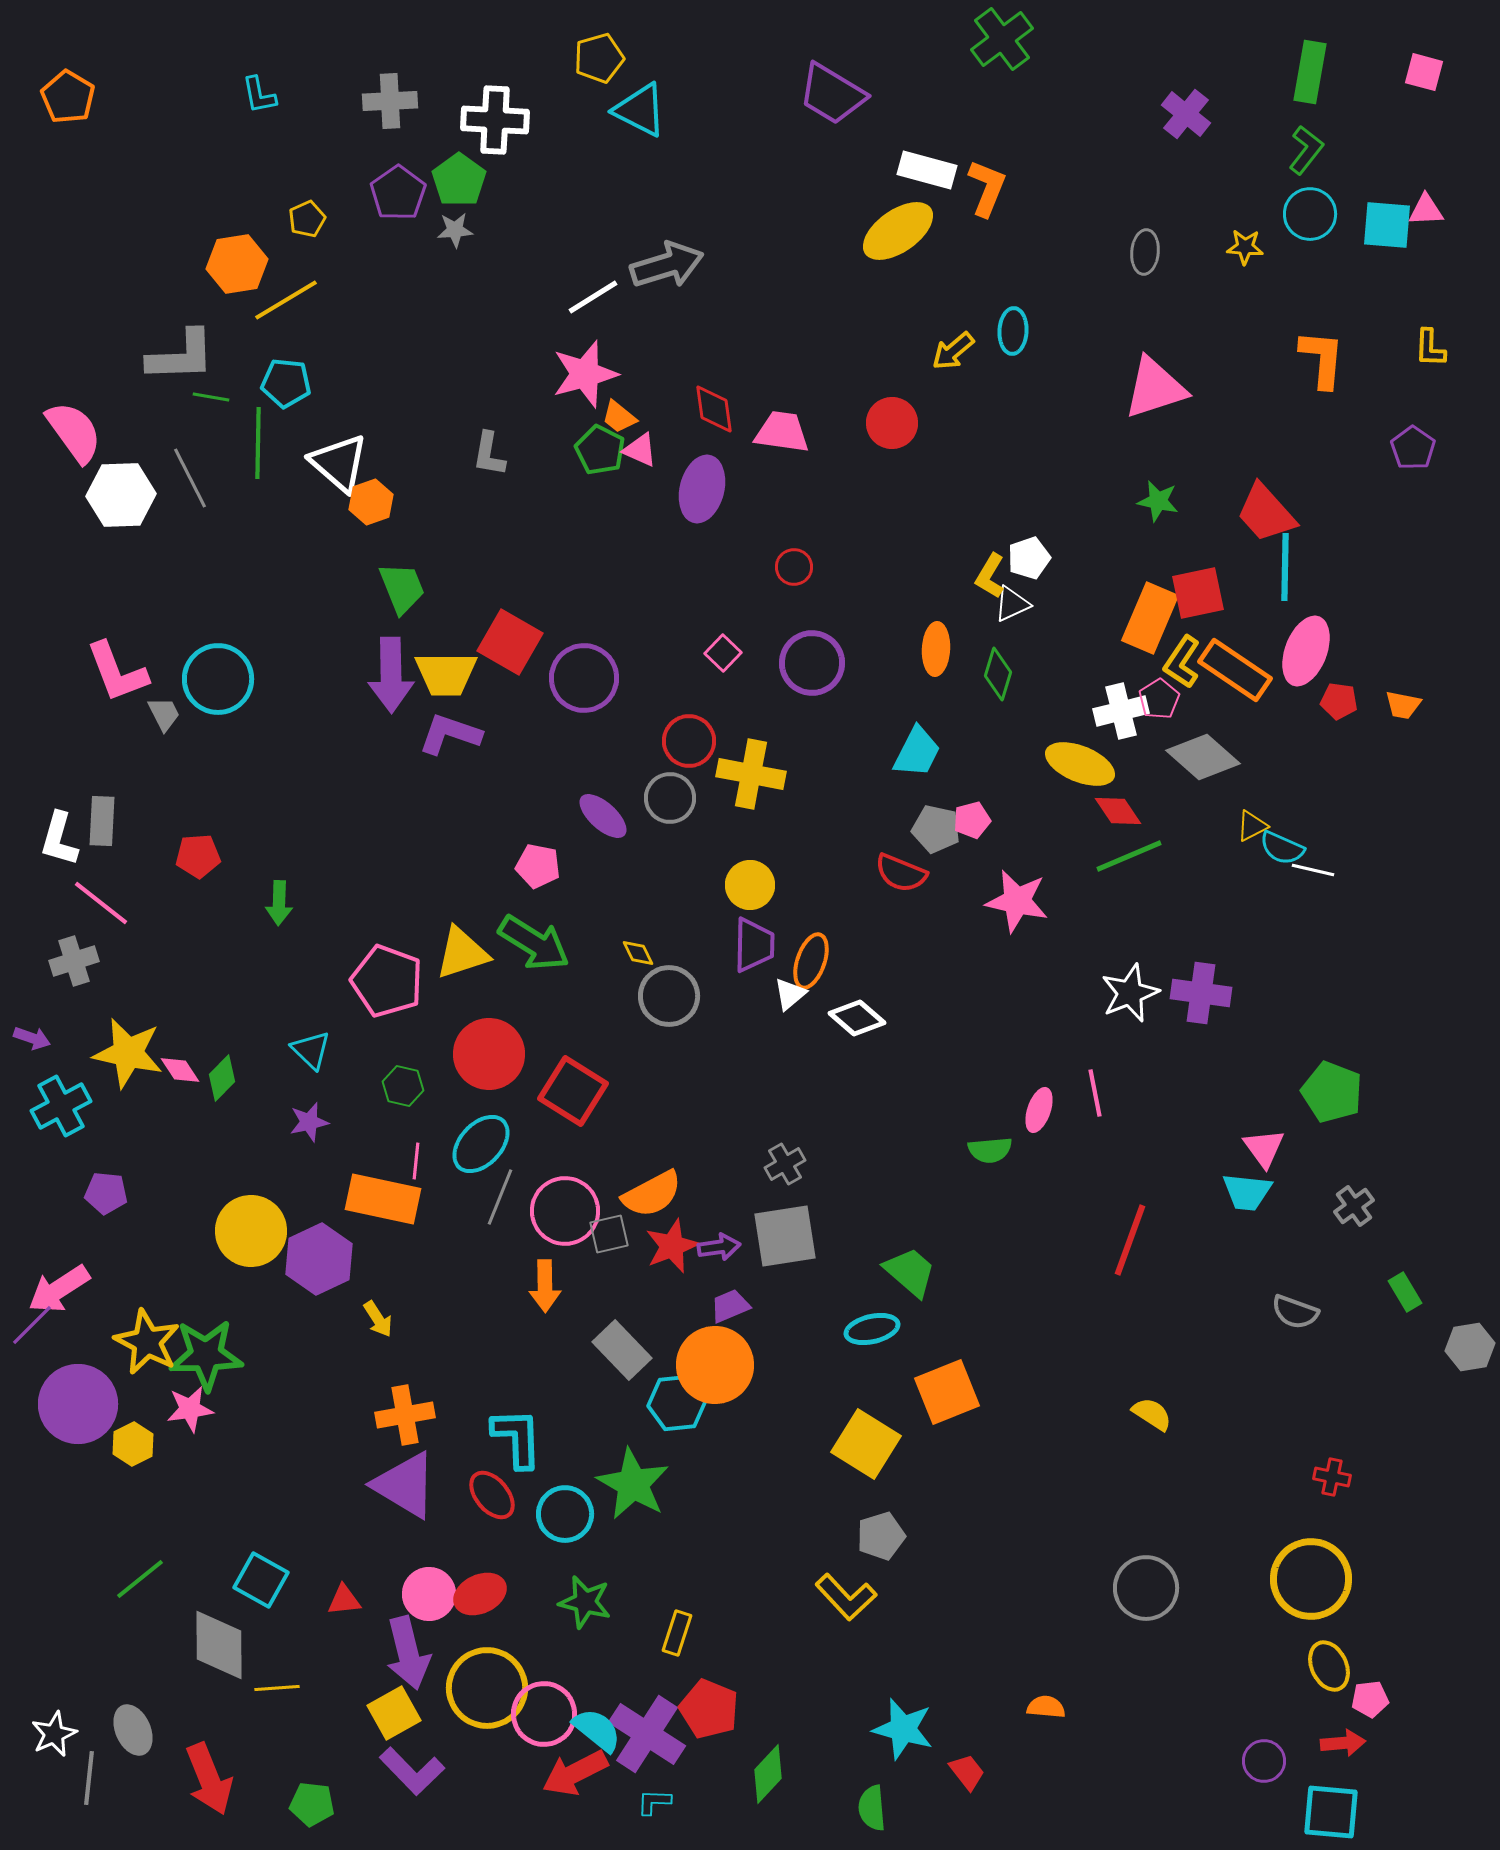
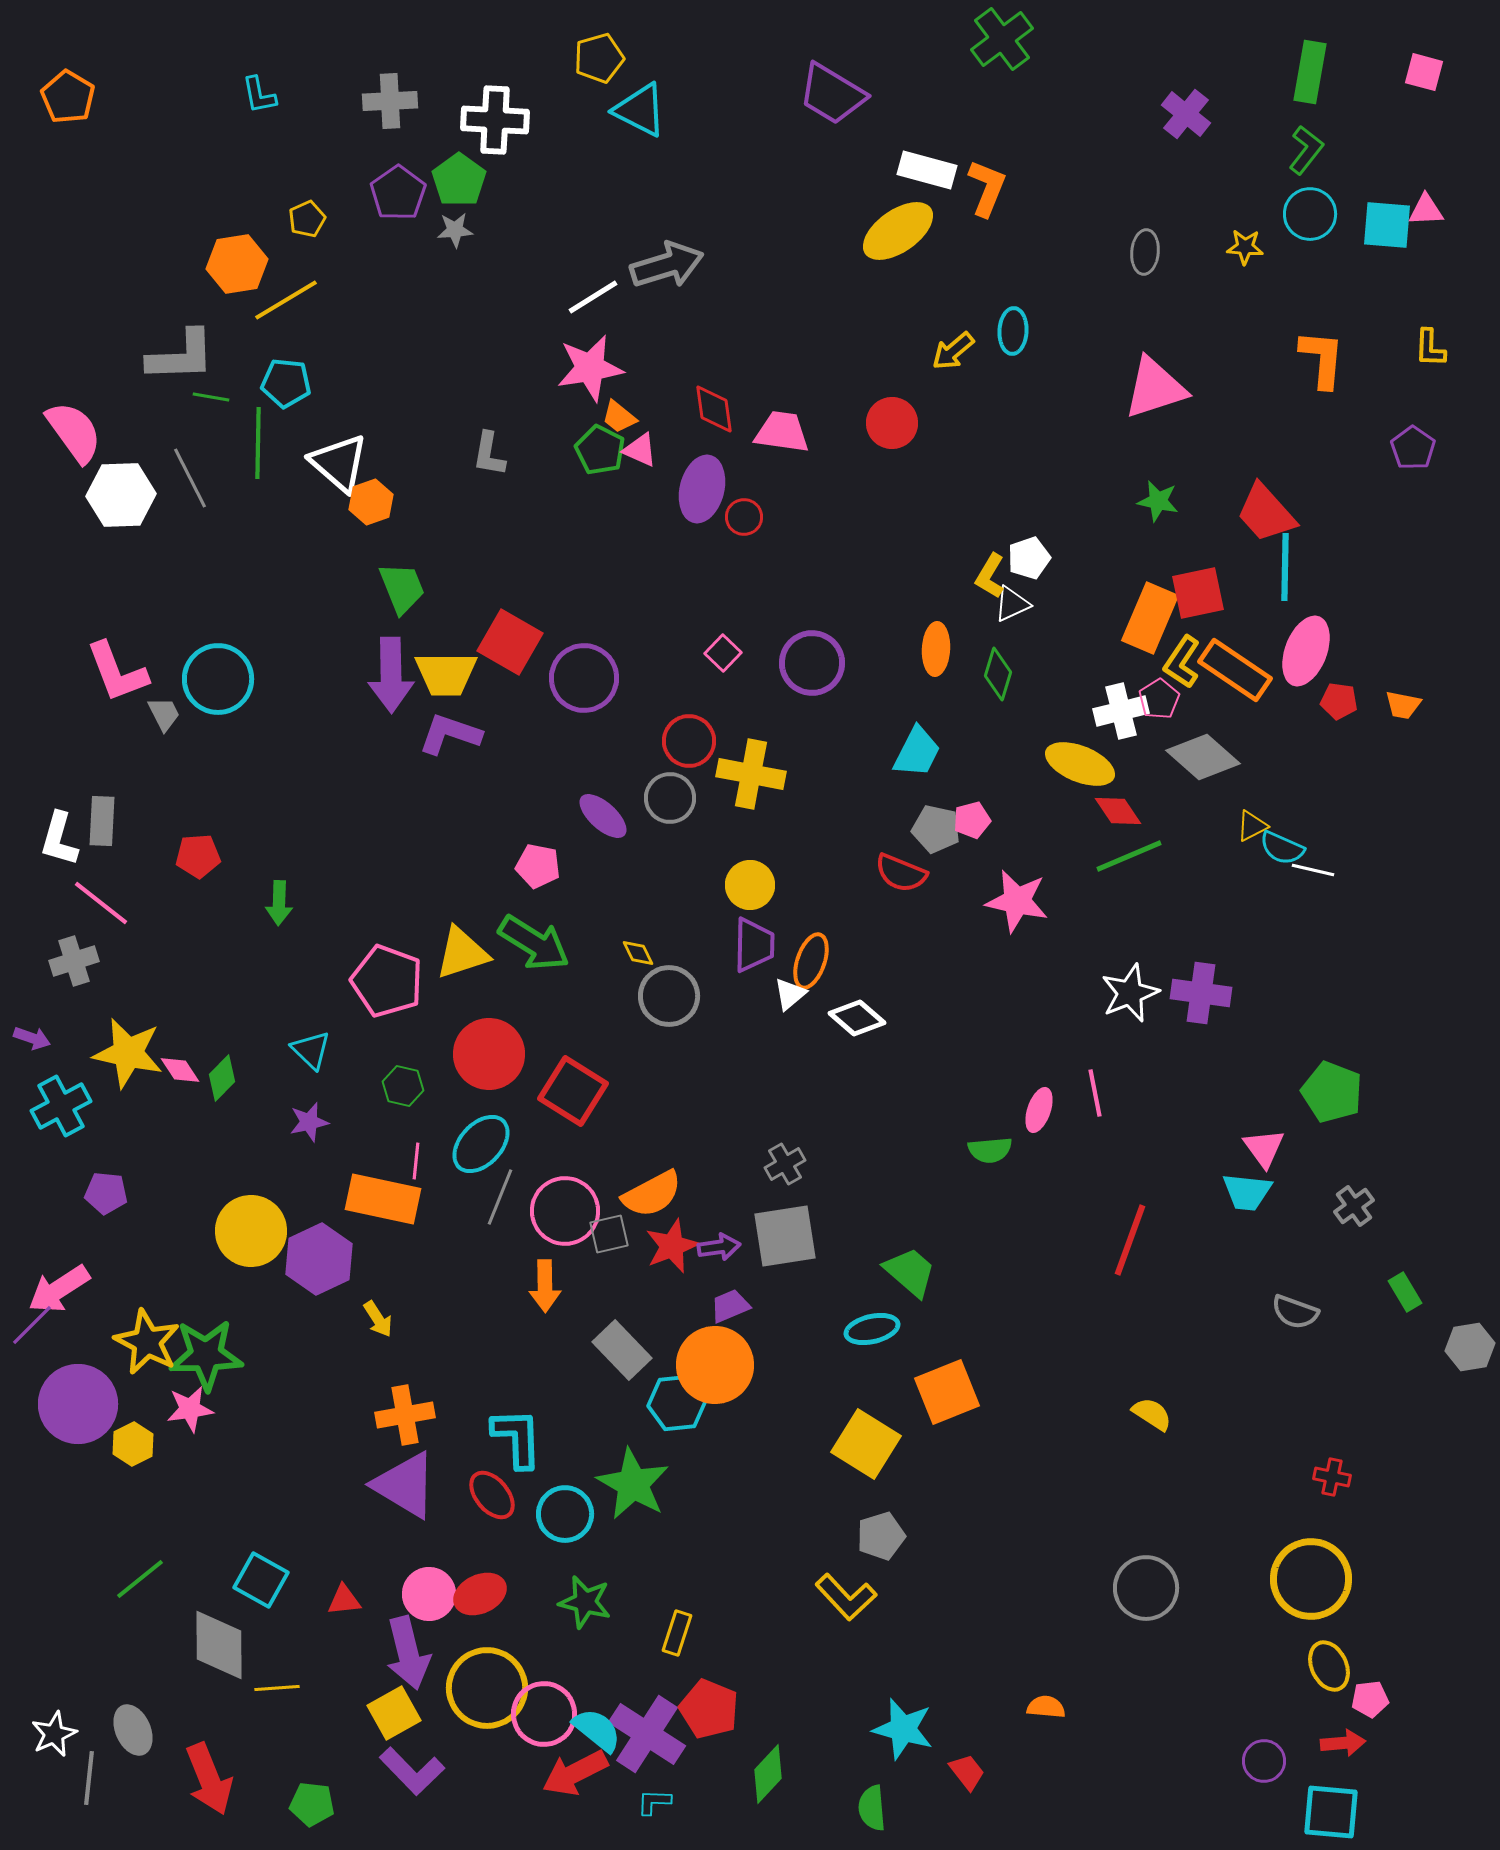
pink star at (585, 374): moved 5 px right, 6 px up; rotated 6 degrees clockwise
red circle at (794, 567): moved 50 px left, 50 px up
